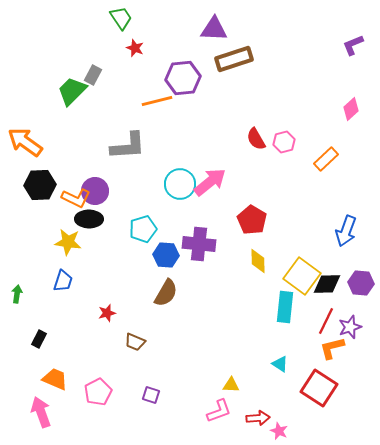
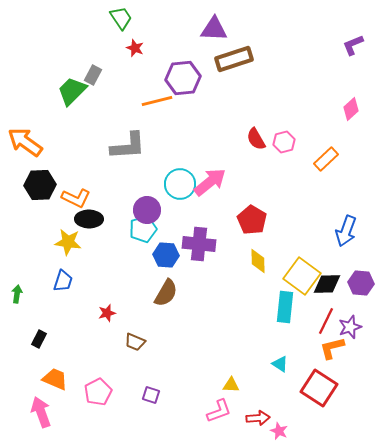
purple circle at (95, 191): moved 52 px right, 19 px down
